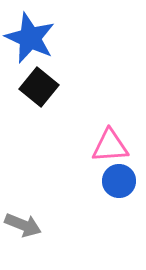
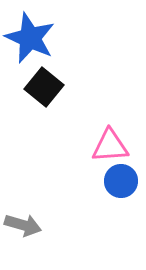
black square: moved 5 px right
blue circle: moved 2 px right
gray arrow: rotated 6 degrees counterclockwise
